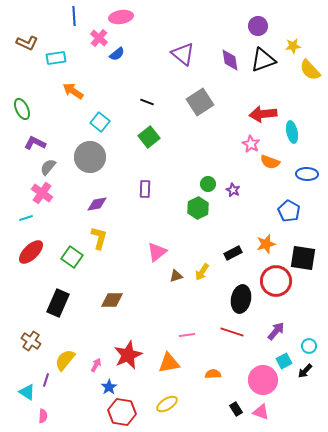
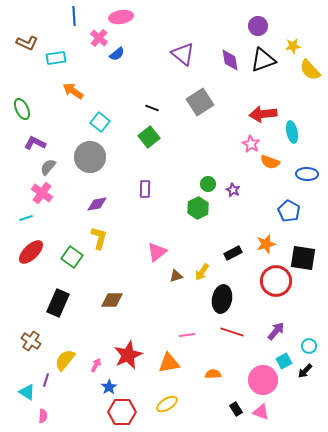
black line at (147, 102): moved 5 px right, 6 px down
black ellipse at (241, 299): moved 19 px left
red hexagon at (122, 412): rotated 8 degrees counterclockwise
